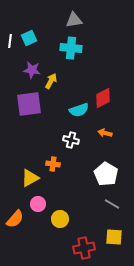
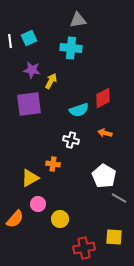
gray triangle: moved 4 px right
white line: rotated 16 degrees counterclockwise
white pentagon: moved 2 px left, 2 px down
gray line: moved 7 px right, 6 px up
